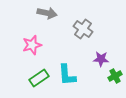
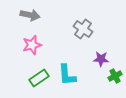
gray arrow: moved 17 px left, 2 px down
